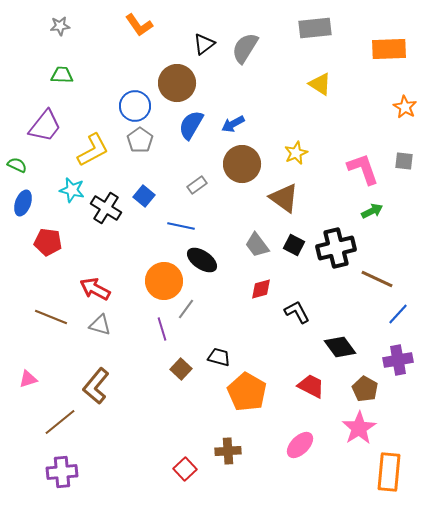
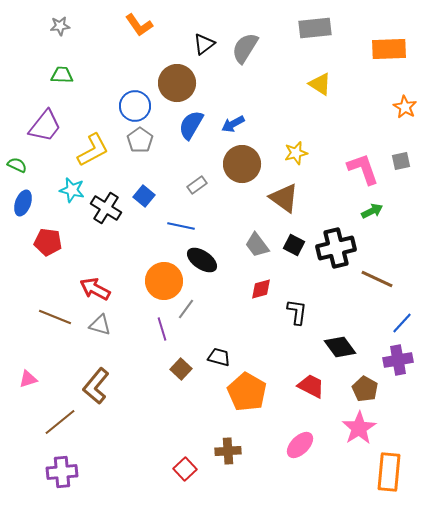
yellow star at (296, 153): rotated 10 degrees clockwise
gray square at (404, 161): moved 3 px left; rotated 18 degrees counterclockwise
black L-shape at (297, 312): rotated 36 degrees clockwise
blue line at (398, 314): moved 4 px right, 9 px down
brown line at (51, 317): moved 4 px right
